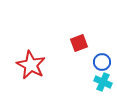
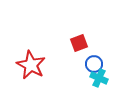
blue circle: moved 8 px left, 2 px down
cyan cross: moved 4 px left, 4 px up
